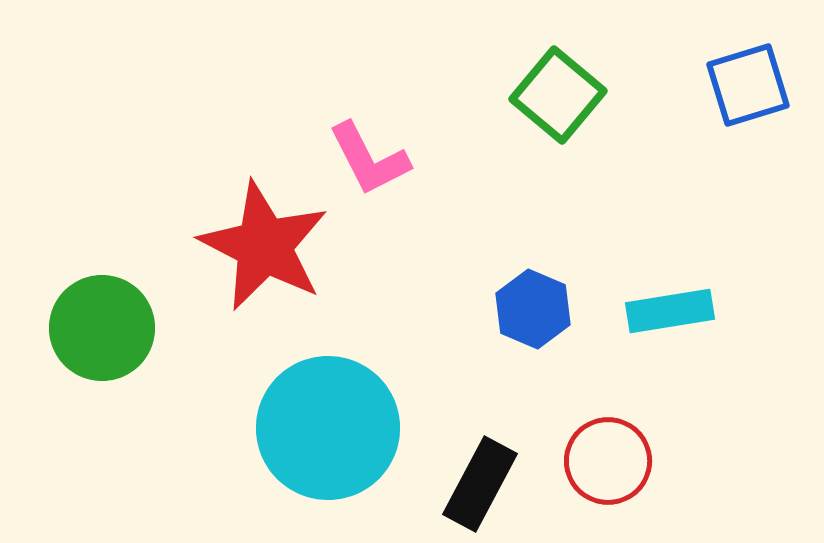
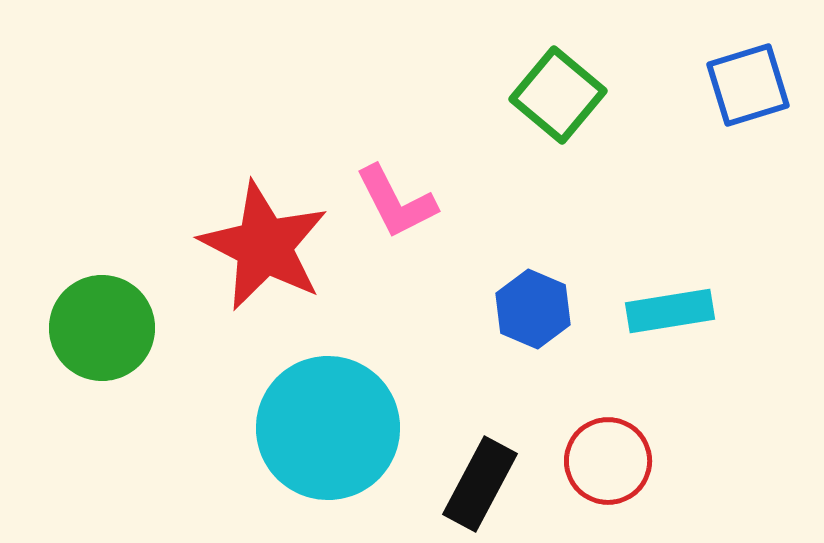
pink L-shape: moved 27 px right, 43 px down
